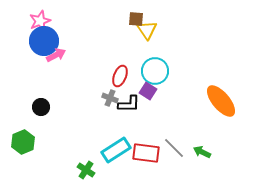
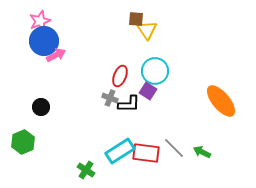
cyan rectangle: moved 4 px right, 1 px down
